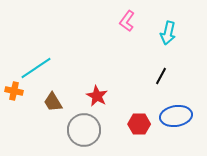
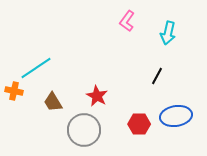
black line: moved 4 px left
